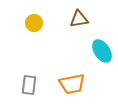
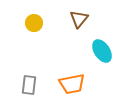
brown triangle: rotated 42 degrees counterclockwise
